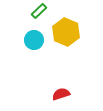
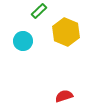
cyan circle: moved 11 px left, 1 px down
red semicircle: moved 3 px right, 2 px down
